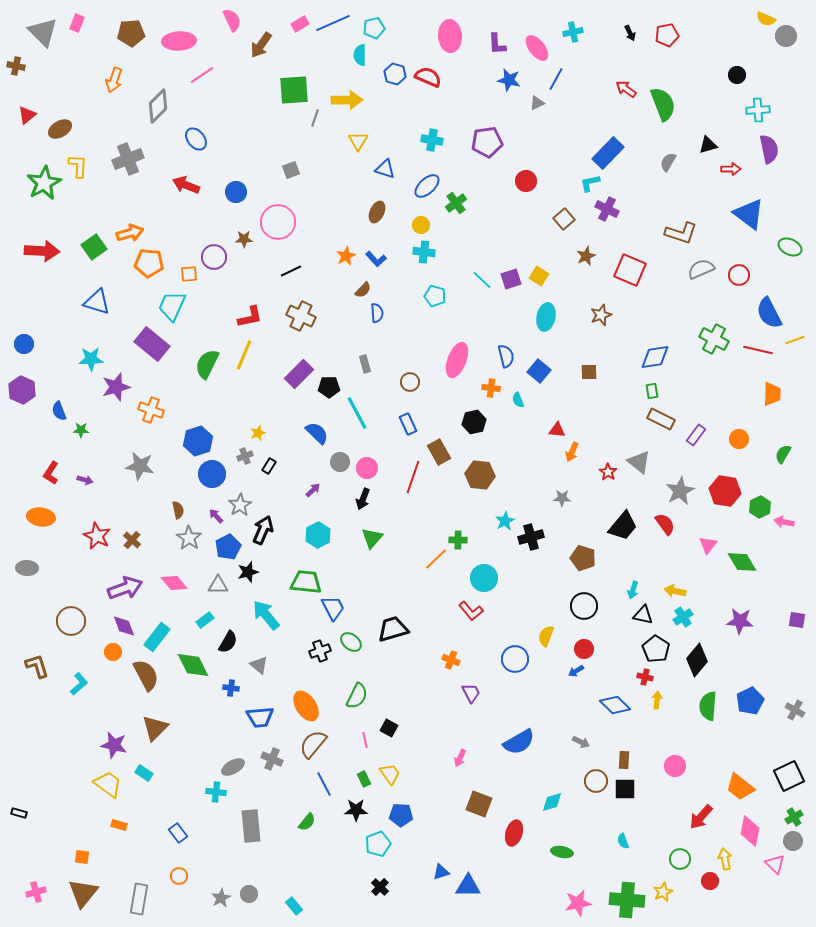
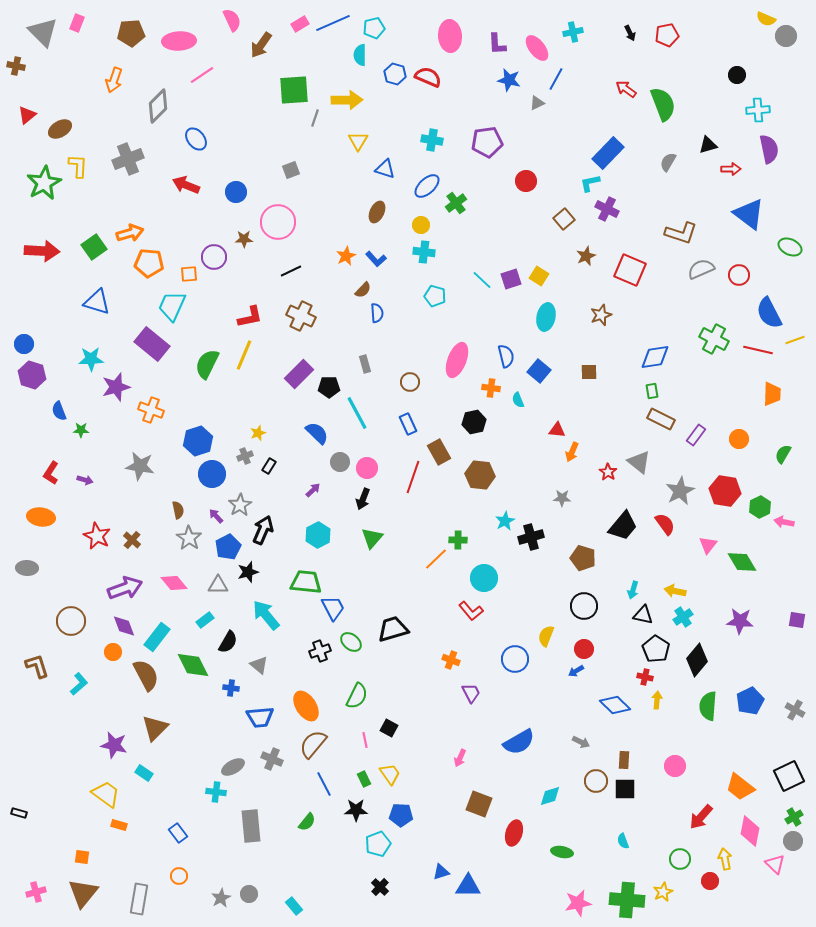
purple hexagon at (22, 390): moved 10 px right, 15 px up; rotated 8 degrees counterclockwise
yellow trapezoid at (108, 784): moved 2 px left, 10 px down
cyan diamond at (552, 802): moved 2 px left, 6 px up
